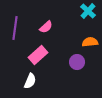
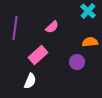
pink semicircle: moved 6 px right
